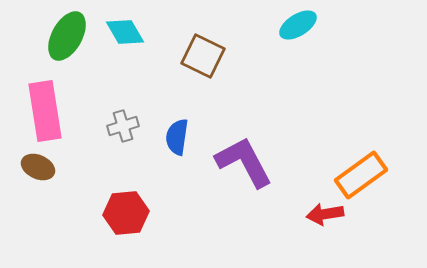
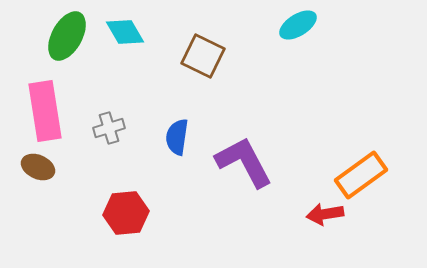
gray cross: moved 14 px left, 2 px down
